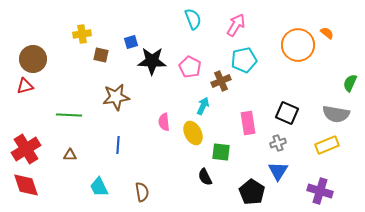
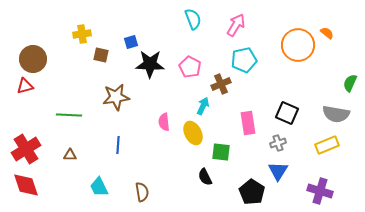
black star: moved 2 px left, 3 px down
brown cross: moved 3 px down
